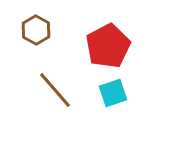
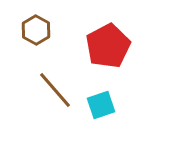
cyan square: moved 12 px left, 12 px down
